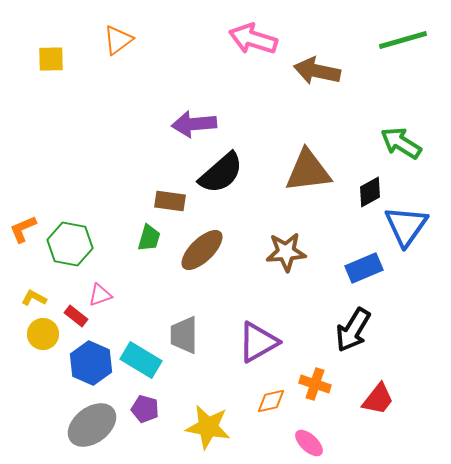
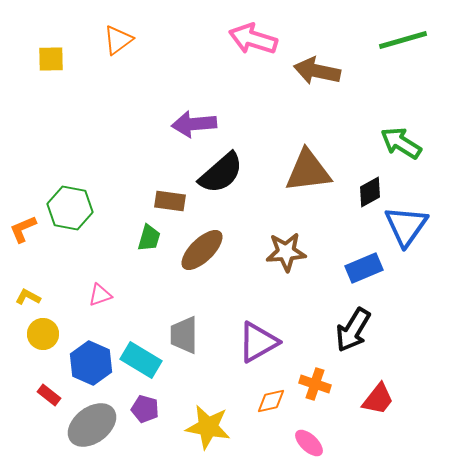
green hexagon: moved 36 px up
yellow L-shape: moved 6 px left, 1 px up
red rectangle: moved 27 px left, 79 px down
